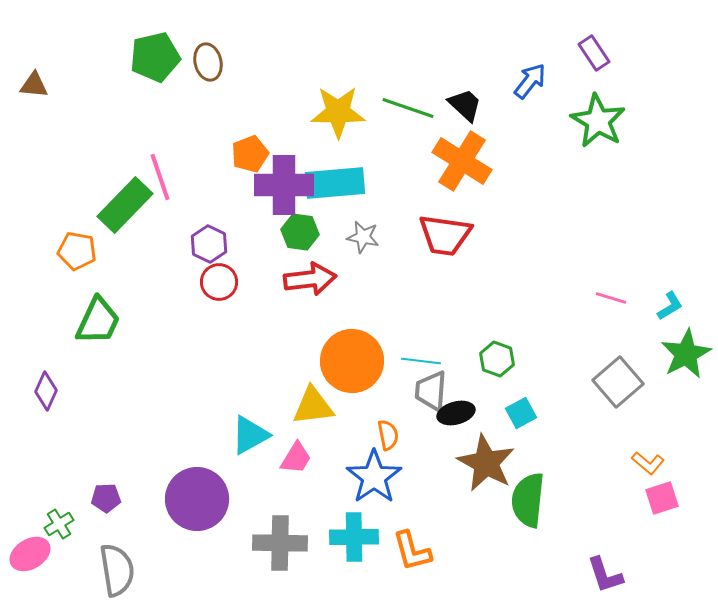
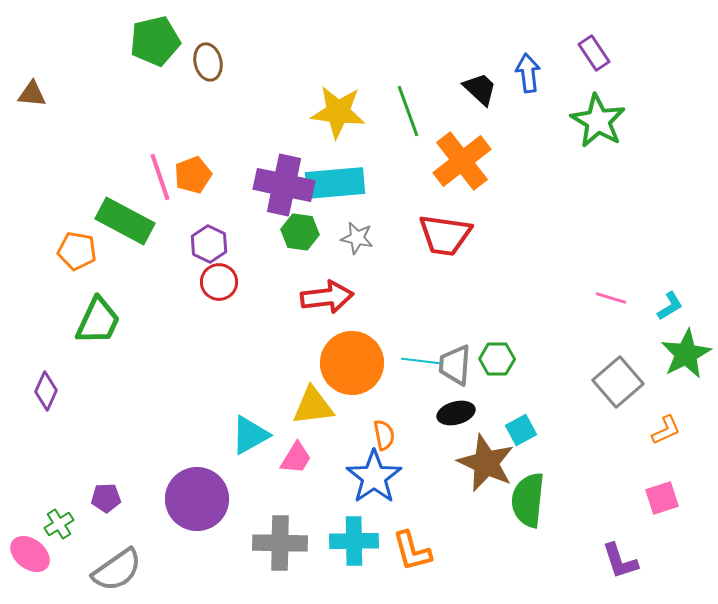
green pentagon at (155, 57): moved 16 px up
blue arrow at (530, 81): moved 2 px left, 8 px up; rotated 45 degrees counterclockwise
brown triangle at (34, 85): moved 2 px left, 9 px down
black trapezoid at (465, 105): moved 15 px right, 16 px up
green line at (408, 108): moved 3 px down; rotated 51 degrees clockwise
yellow star at (338, 112): rotated 6 degrees clockwise
orange pentagon at (250, 154): moved 57 px left, 21 px down
orange cross at (462, 161): rotated 20 degrees clockwise
purple cross at (284, 185): rotated 12 degrees clockwise
green rectangle at (125, 205): moved 16 px down; rotated 74 degrees clockwise
gray star at (363, 237): moved 6 px left, 1 px down
red arrow at (310, 279): moved 17 px right, 18 px down
green hexagon at (497, 359): rotated 20 degrees counterclockwise
orange circle at (352, 361): moved 2 px down
gray trapezoid at (431, 391): moved 24 px right, 26 px up
cyan square at (521, 413): moved 17 px down
orange semicircle at (388, 435): moved 4 px left
brown star at (486, 463): rotated 4 degrees counterclockwise
orange L-shape at (648, 463): moved 18 px right, 33 px up; rotated 64 degrees counterclockwise
cyan cross at (354, 537): moved 4 px down
pink ellipse at (30, 554): rotated 69 degrees clockwise
gray semicircle at (117, 570): rotated 64 degrees clockwise
purple L-shape at (605, 575): moved 15 px right, 14 px up
